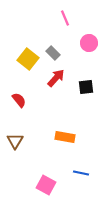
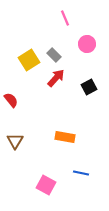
pink circle: moved 2 px left, 1 px down
gray rectangle: moved 1 px right, 2 px down
yellow square: moved 1 px right, 1 px down; rotated 20 degrees clockwise
black square: moved 3 px right; rotated 21 degrees counterclockwise
red semicircle: moved 8 px left
